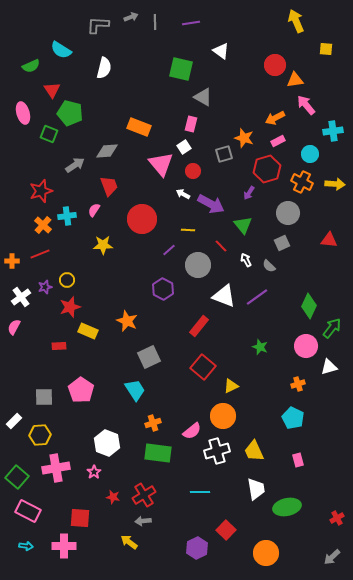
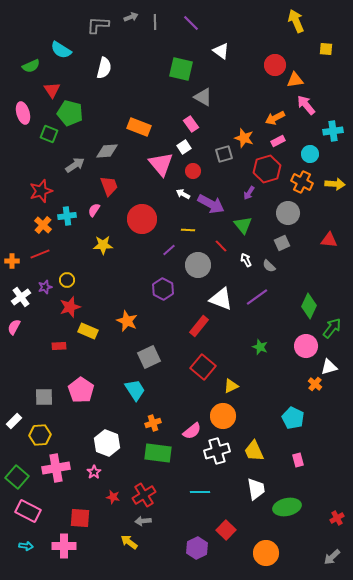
purple line at (191, 23): rotated 54 degrees clockwise
pink rectangle at (191, 124): rotated 49 degrees counterclockwise
white triangle at (224, 296): moved 3 px left, 3 px down
orange cross at (298, 384): moved 17 px right; rotated 32 degrees counterclockwise
